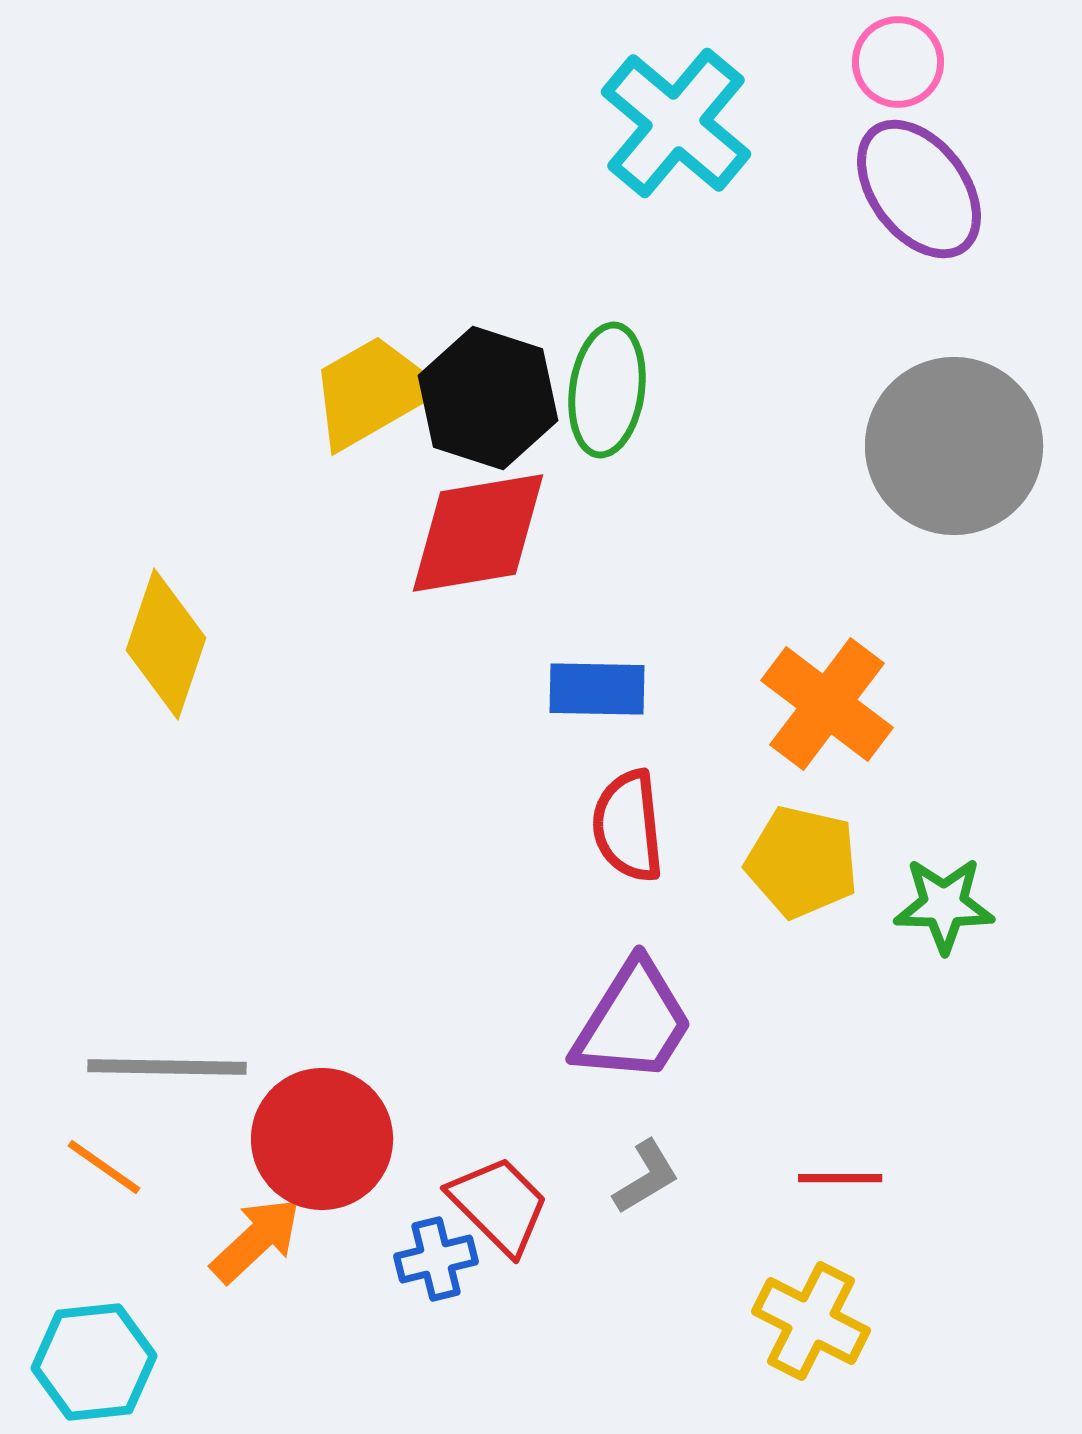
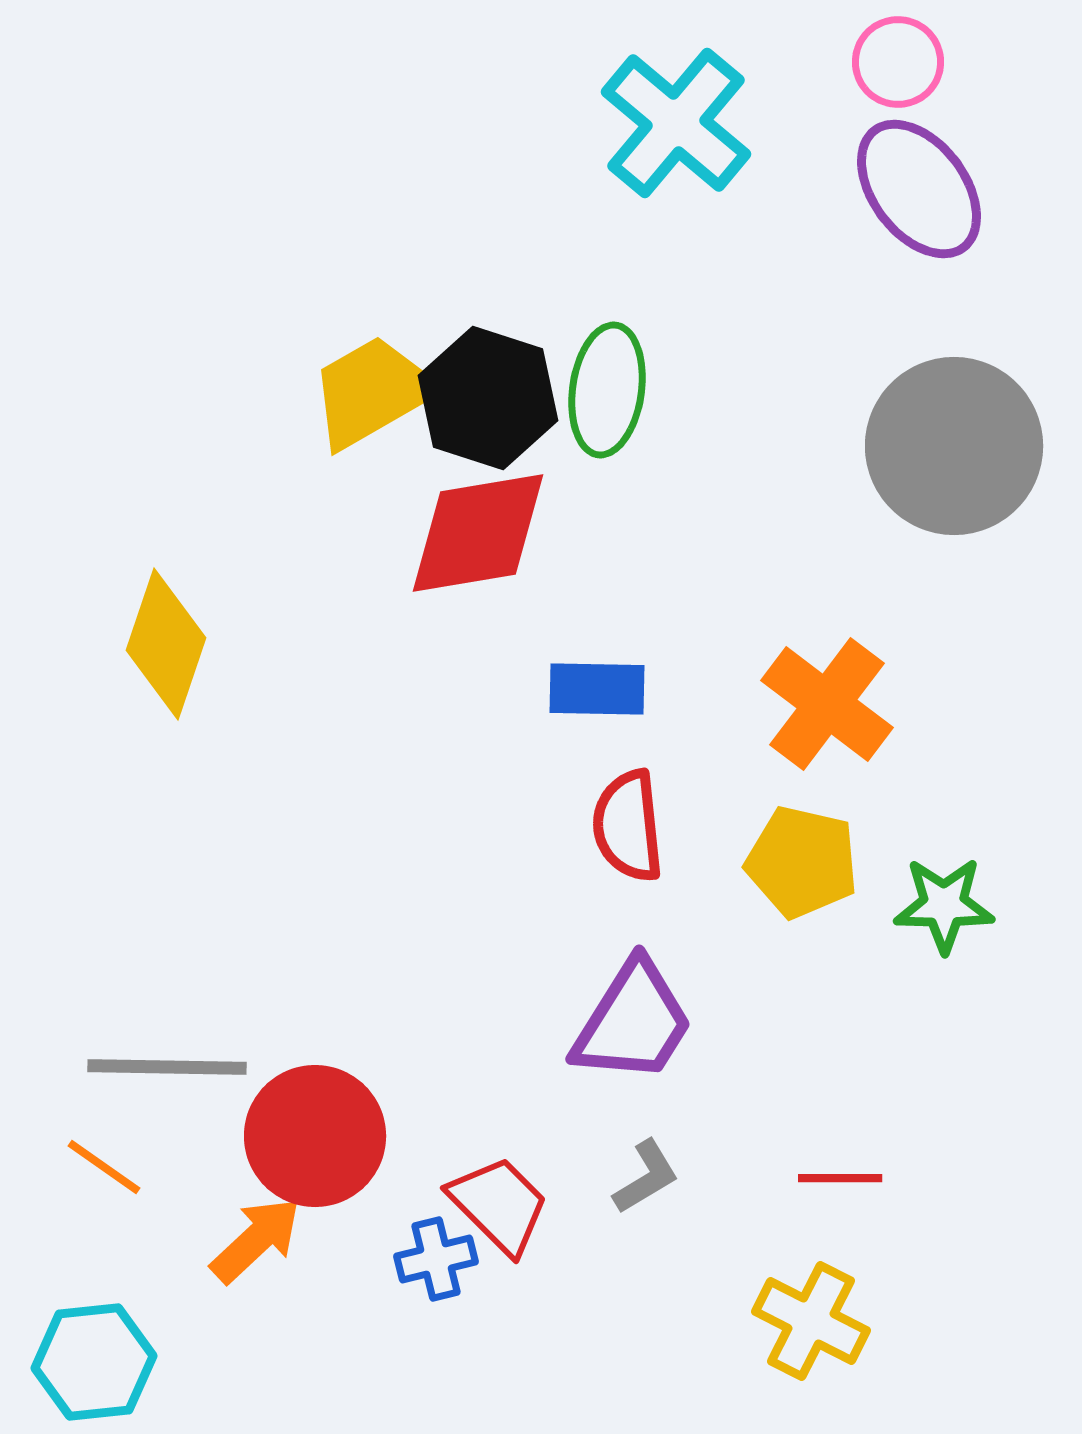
red circle: moved 7 px left, 3 px up
